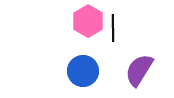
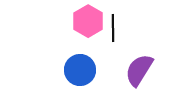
blue circle: moved 3 px left, 1 px up
